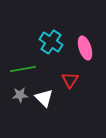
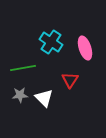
green line: moved 1 px up
